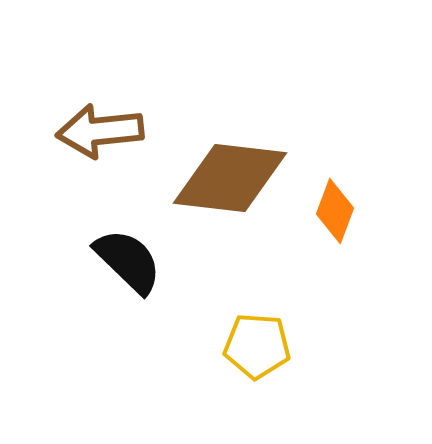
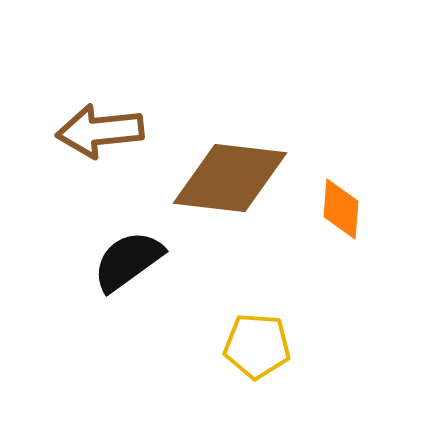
orange diamond: moved 6 px right, 2 px up; rotated 16 degrees counterclockwise
black semicircle: rotated 80 degrees counterclockwise
